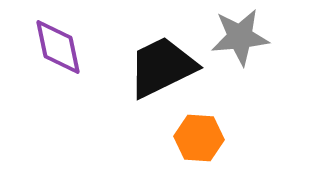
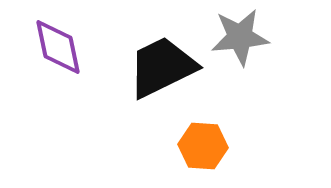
orange hexagon: moved 4 px right, 8 px down
